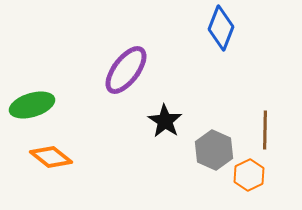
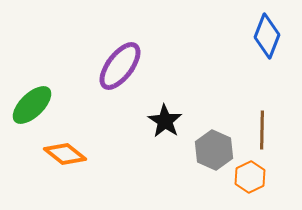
blue diamond: moved 46 px right, 8 px down
purple ellipse: moved 6 px left, 4 px up
green ellipse: rotated 27 degrees counterclockwise
brown line: moved 3 px left
orange diamond: moved 14 px right, 3 px up
orange hexagon: moved 1 px right, 2 px down
